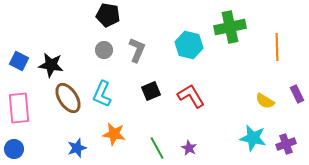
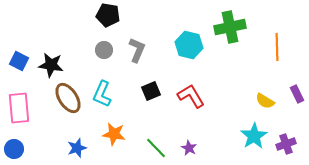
cyan star: moved 1 px right, 2 px up; rotated 28 degrees clockwise
green line: moved 1 px left; rotated 15 degrees counterclockwise
